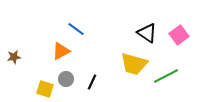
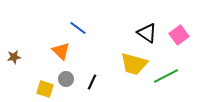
blue line: moved 2 px right, 1 px up
orange triangle: rotated 48 degrees counterclockwise
